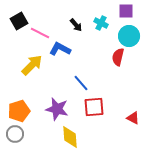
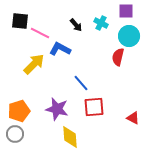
black square: moved 1 px right; rotated 36 degrees clockwise
yellow arrow: moved 2 px right, 1 px up
